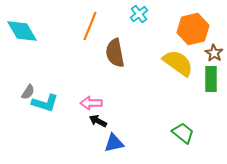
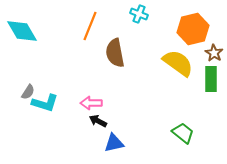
cyan cross: rotated 30 degrees counterclockwise
